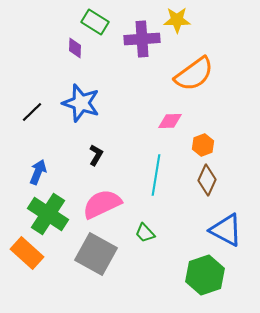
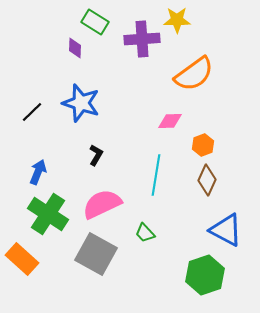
orange rectangle: moved 5 px left, 6 px down
